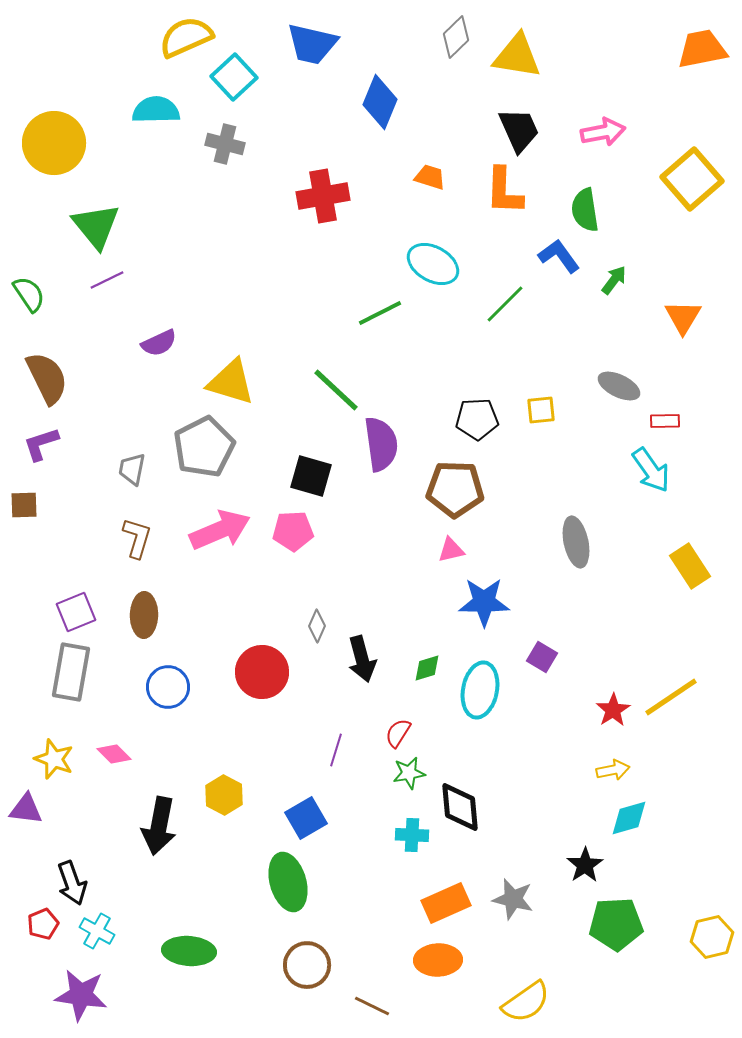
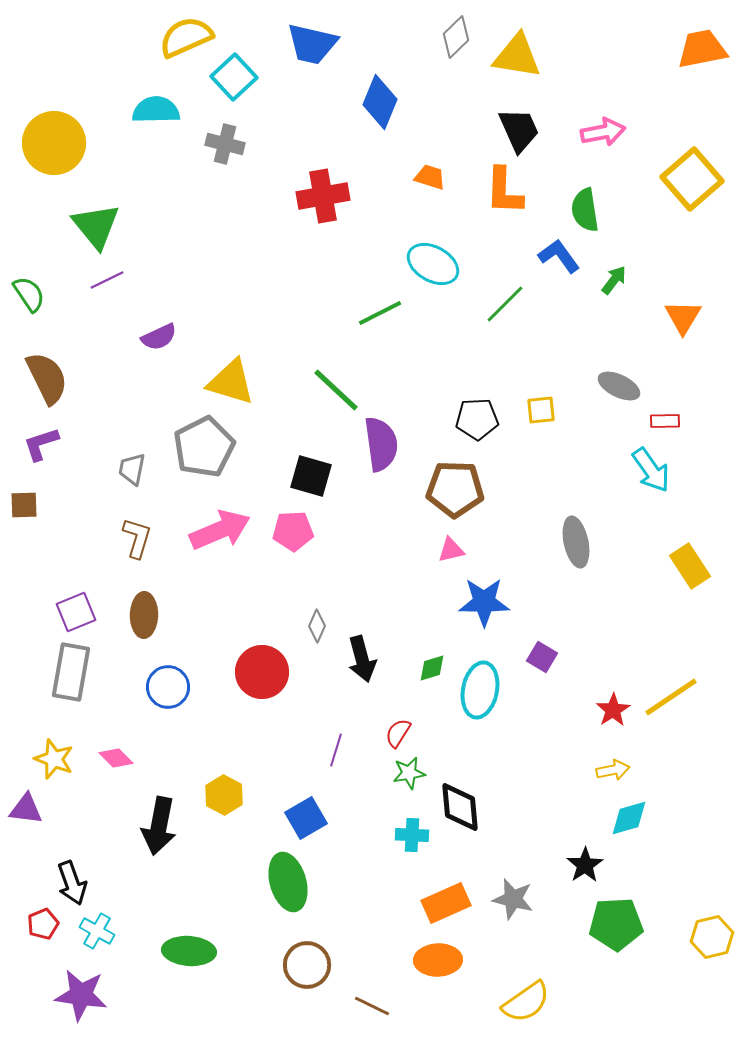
purple semicircle at (159, 343): moved 6 px up
green diamond at (427, 668): moved 5 px right
pink diamond at (114, 754): moved 2 px right, 4 px down
